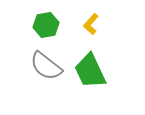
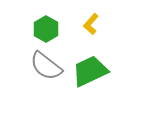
green hexagon: moved 4 px down; rotated 20 degrees counterclockwise
green trapezoid: rotated 90 degrees clockwise
